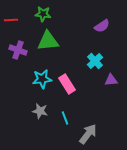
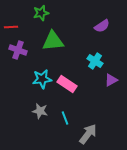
green star: moved 2 px left, 1 px up; rotated 21 degrees counterclockwise
red line: moved 7 px down
green triangle: moved 5 px right
cyan cross: rotated 14 degrees counterclockwise
purple triangle: rotated 24 degrees counterclockwise
pink rectangle: rotated 24 degrees counterclockwise
